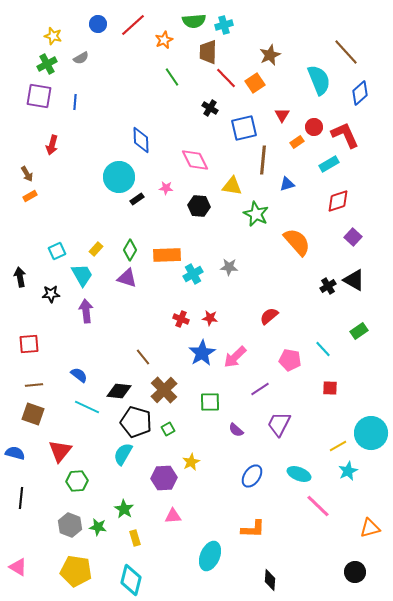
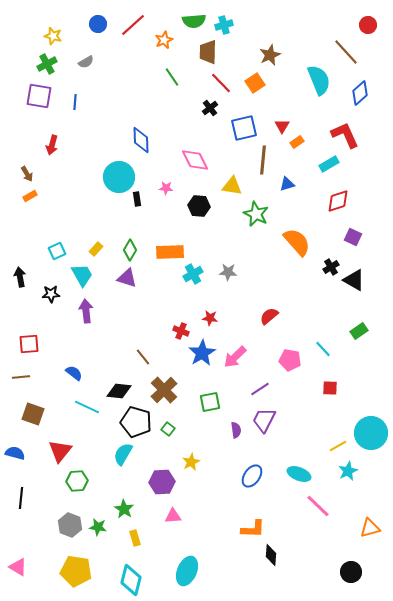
gray semicircle at (81, 58): moved 5 px right, 4 px down
red line at (226, 78): moved 5 px left, 5 px down
black cross at (210, 108): rotated 21 degrees clockwise
red triangle at (282, 115): moved 11 px down
red circle at (314, 127): moved 54 px right, 102 px up
black rectangle at (137, 199): rotated 64 degrees counterclockwise
purple square at (353, 237): rotated 18 degrees counterclockwise
orange rectangle at (167, 255): moved 3 px right, 3 px up
gray star at (229, 267): moved 1 px left, 5 px down
black cross at (328, 286): moved 3 px right, 19 px up
red cross at (181, 319): moved 12 px down
blue semicircle at (79, 375): moved 5 px left, 2 px up
brown line at (34, 385): moved 13 px left, 8 px up
green square at (210, 402): rotated 10 degrees counterclockwise
purple trapezoid at (279, 424): moved 15 px left, 4 px up
green square at (168, 429): rotated 24 degrees counterclockwise
purple semicircle at (236, 430): rotated 140 degrees counterclockwise
purple hexagon at (164, 478): moved 2 px left, 4 px down
cyan ellipse at (210, 556): moved 23 px left, 15 px down
black circle at (355, 572): moved 4 px left
black diamond at (270, 580): moved 1 px right, 25 px up
